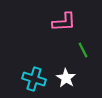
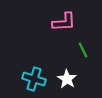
white star: moved 1 px right, 1 px down
